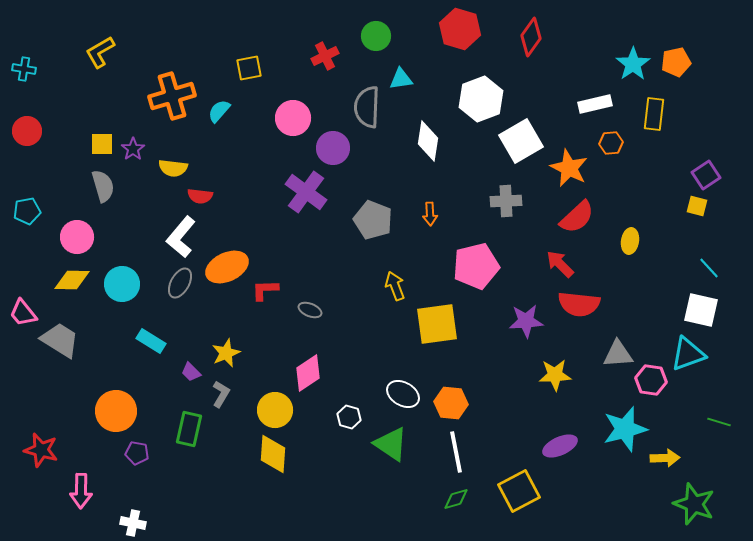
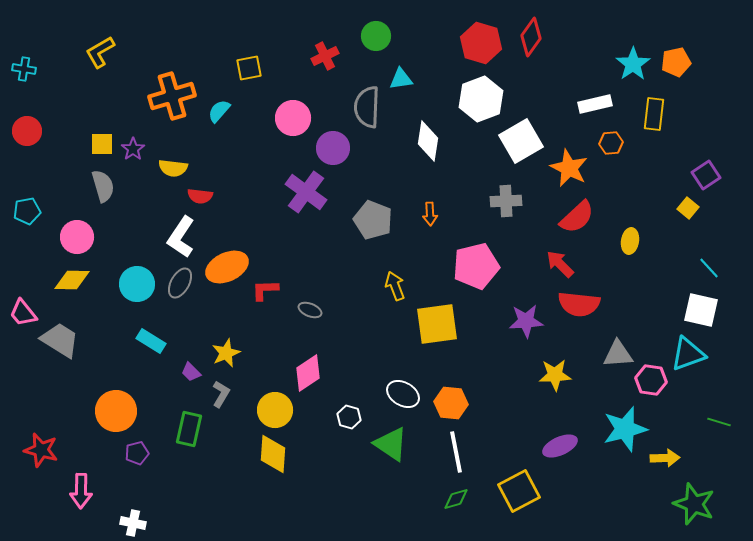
red hexagon at (460, 29): moved 21 px right, 14 px down
yellow square at (697, 206): moved 9 px left, 2 px down; rotated 25 degrees clockwise
white L-shape at (181, 237): rotated 6 degrees counterclockwise
cyan circle at (122, 284): moved 15 px right
purple pentagon at (137, 453): rotated 25 degrees counterclockwise
